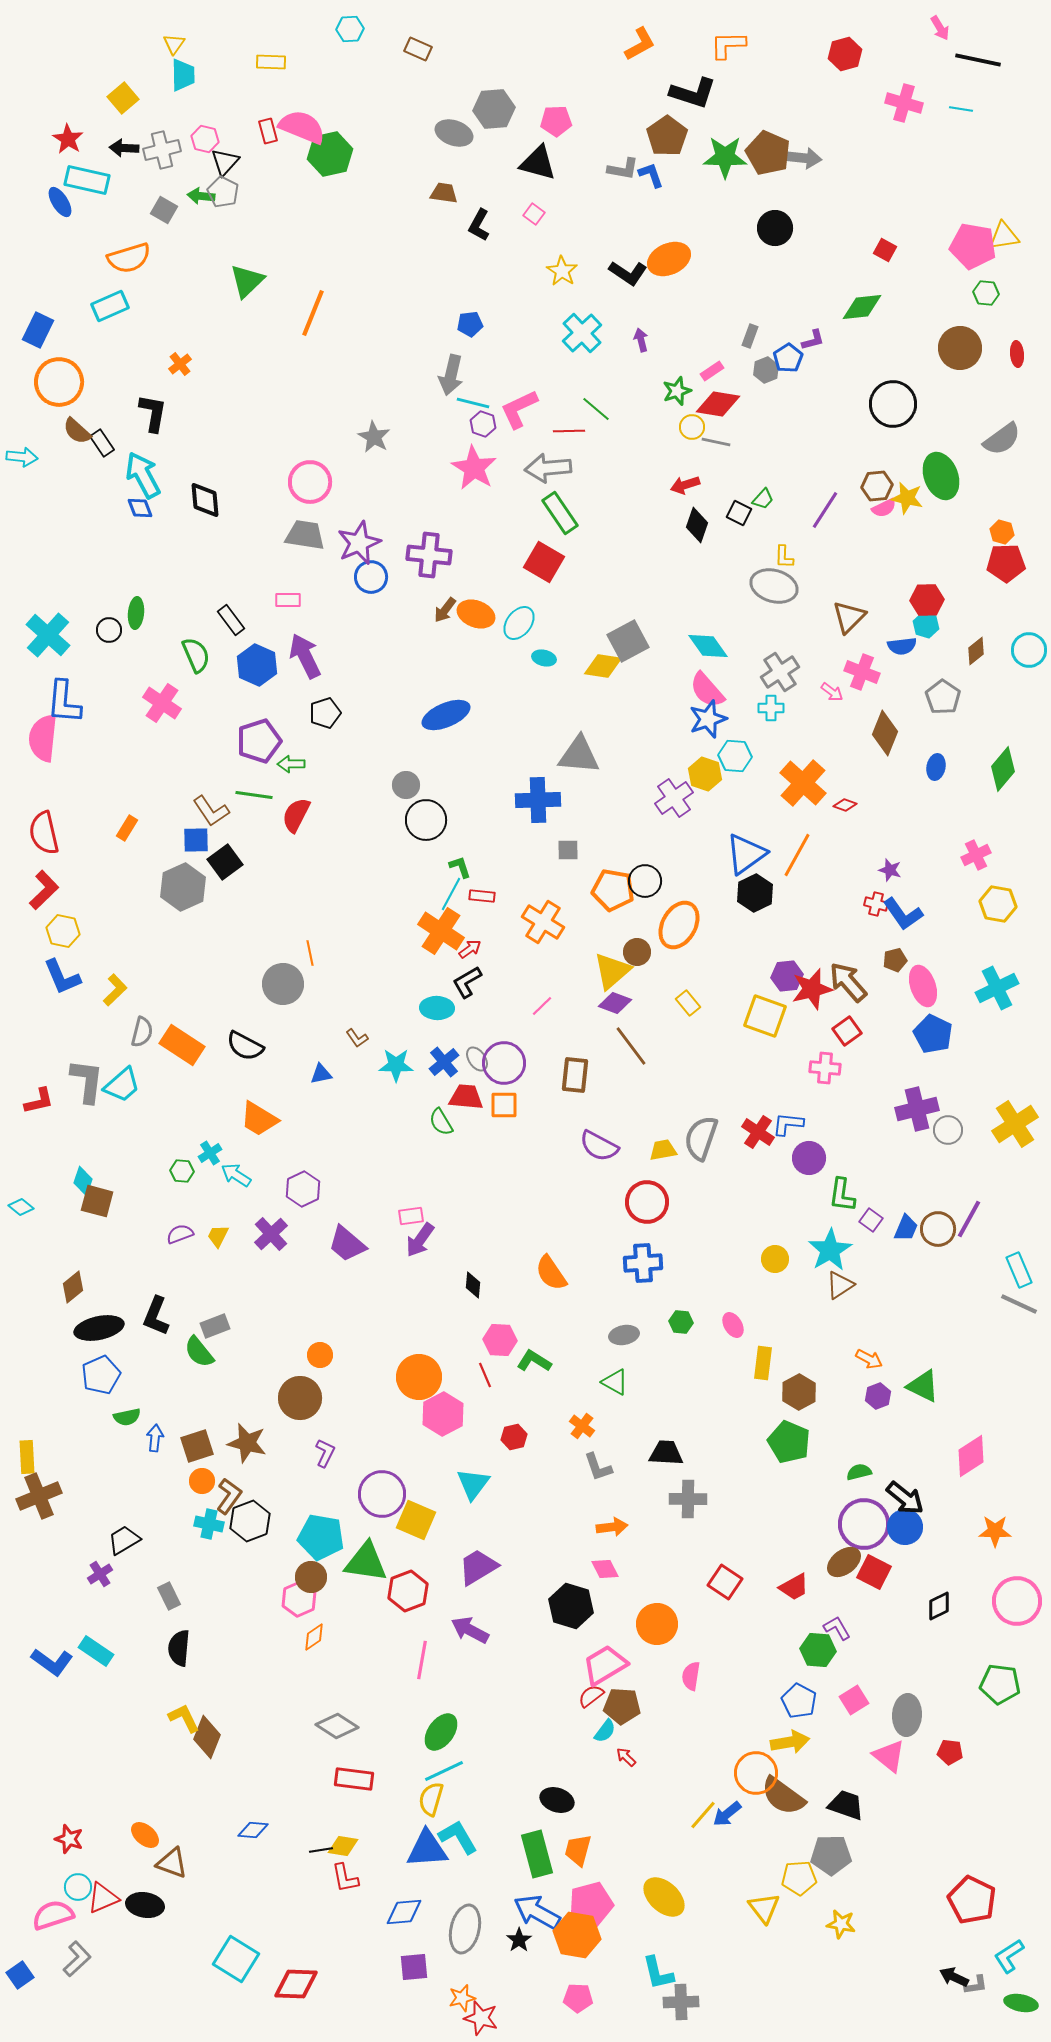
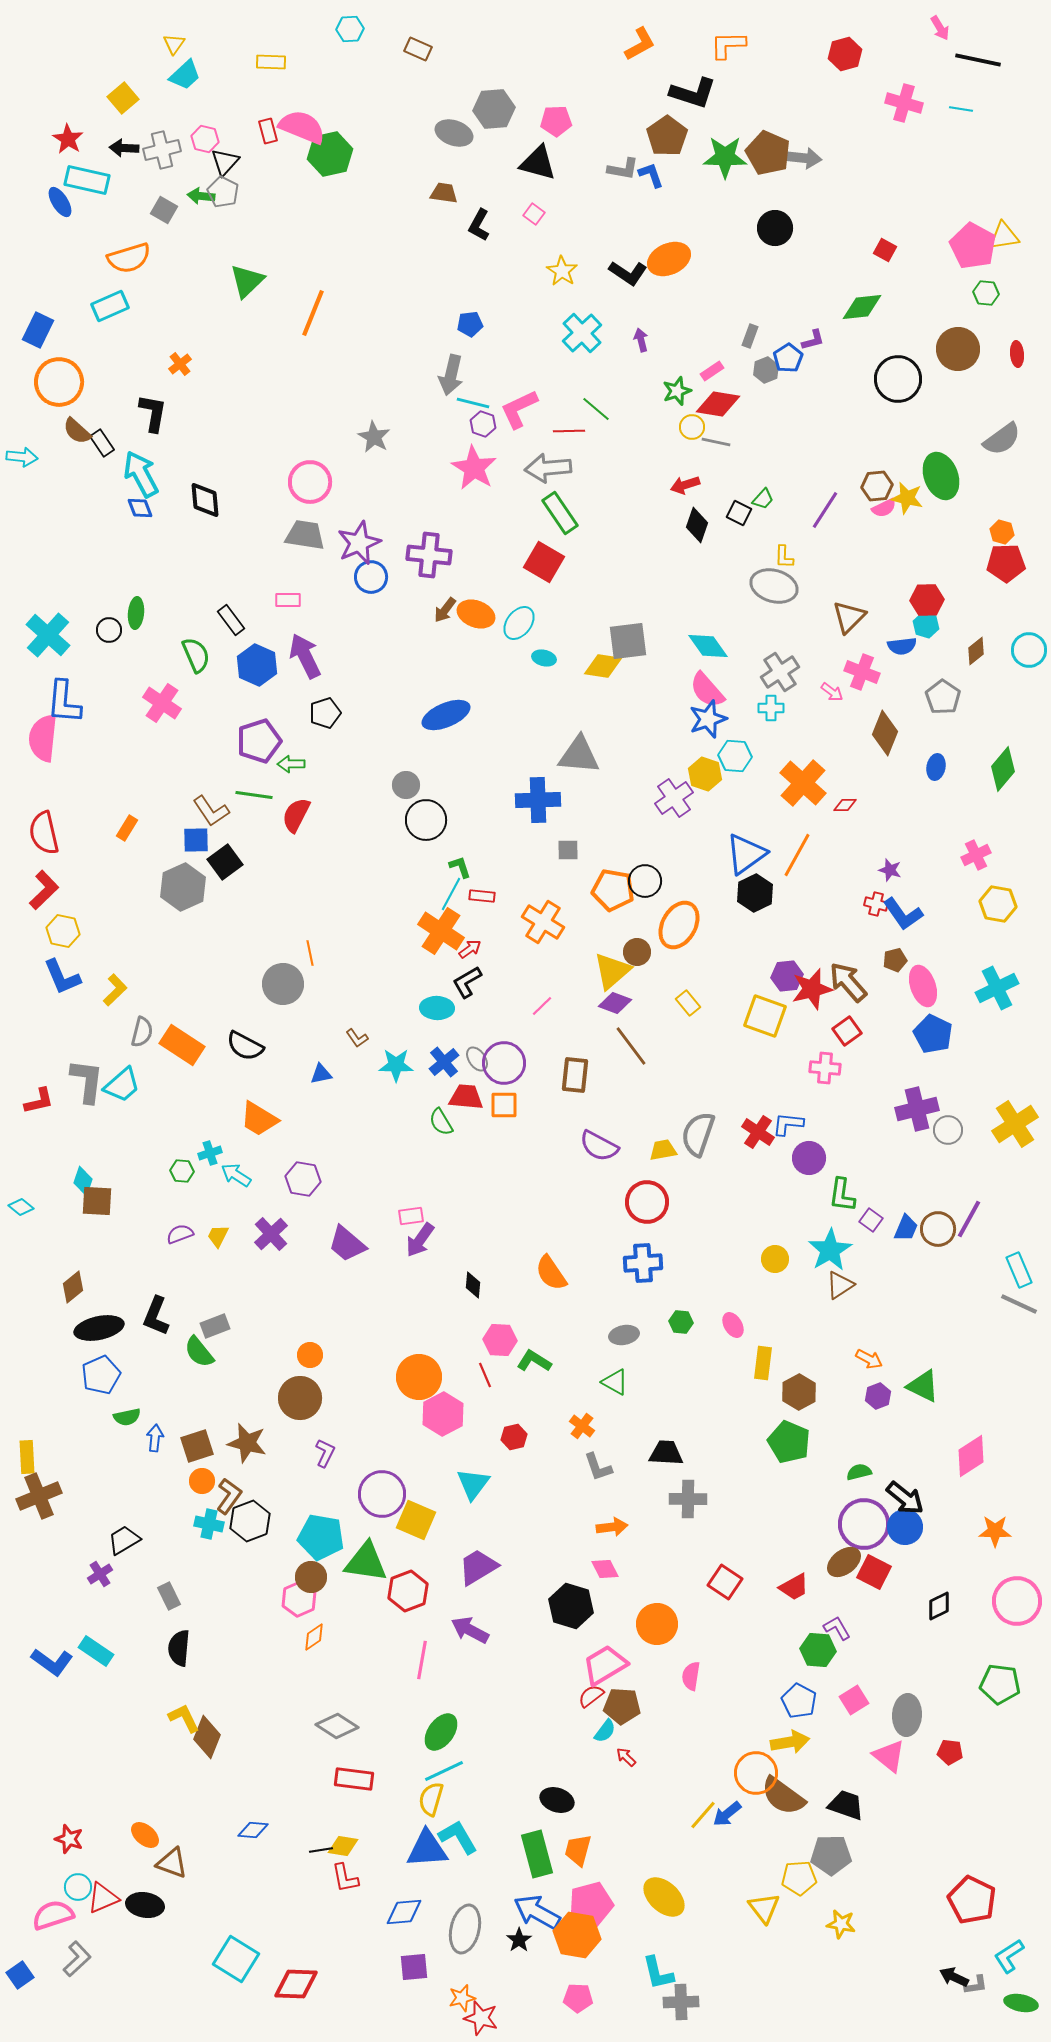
cyan trapezoid at (183, 75): moved 2 px right; rotated 48 degrees clockwise
pink pentagon at (973, 246): rotated 18 degrees clockwise
brown circle at (960, 348): moved 2 px left, 1 px down
black circle at (893, 404): moved 5 px right, 25 px up
cyan arrow at (143, 475): moved 2 px left, 1 px up
gray square at (628, 641): rotated 21 degrees clockwise
red diamond at (845, 805): rotated 20 degrees counterclockwise
gray semicircle at (701, 1138): moved 3 px left, 4 px up
cyan cross at (210, 1153): rotated 15 degrees clockwise
purple hexagon at (303, 1189): moved 10 px up; rotated 24 degrees counterclockwise
brown square at (97, 1201): rotated 12 degrees counterclockwise
orange circle at (320, 1355): moved 10 px left
